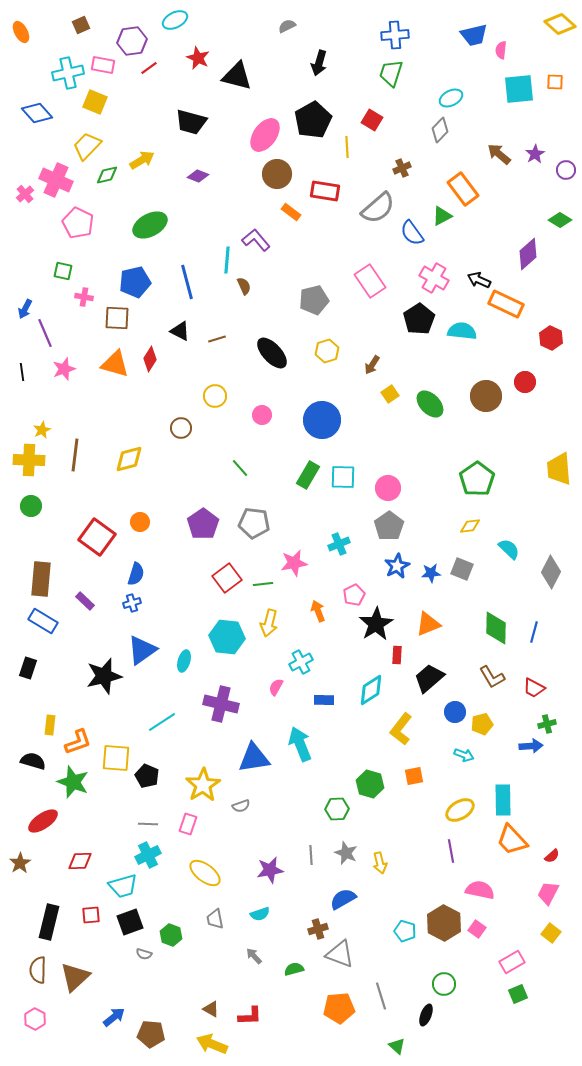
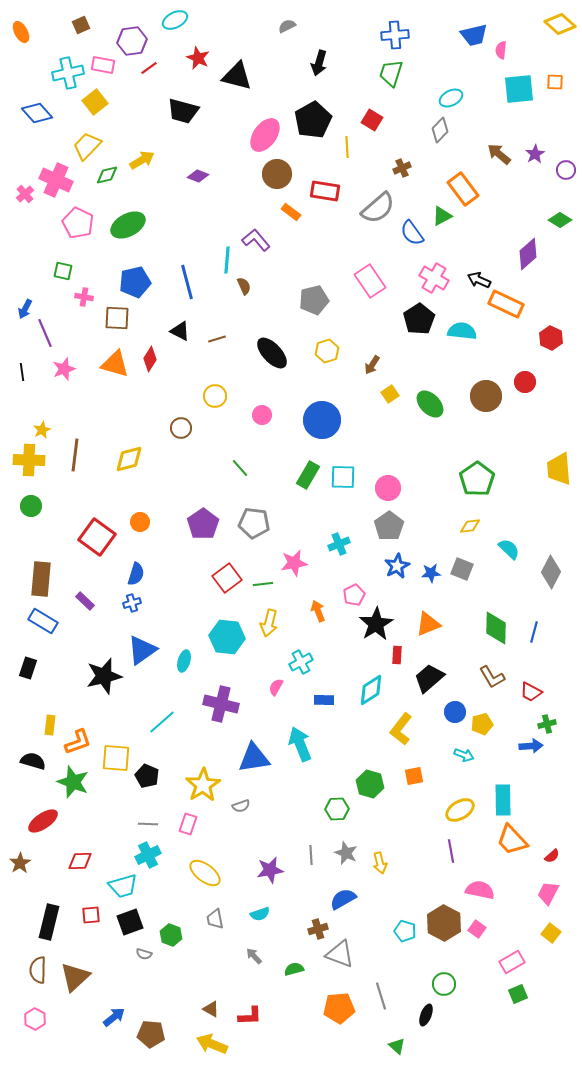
yellow square at (95, 102): rotated 30 degrees clockwise
black trapezoid at (191, 122): moved 8 px left, 11 px up
green ellipse at (150, 225): moved 22 px left
red trapezoid at (534, 688): moved 3 px left, 4 px down
cyan line at (162, 722): rotated 8 degrees counterclockwise
